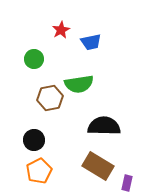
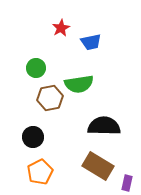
red star: moved 2 px up
green circle: moved 2 px right, 9 px down
black circle: moved 1 px left, 3 px up
orange pentagon: moved 1 px right, 1 px down
